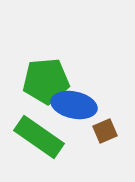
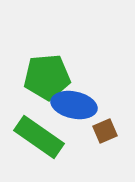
green pentagon: moved 1 px right, 4 px up
